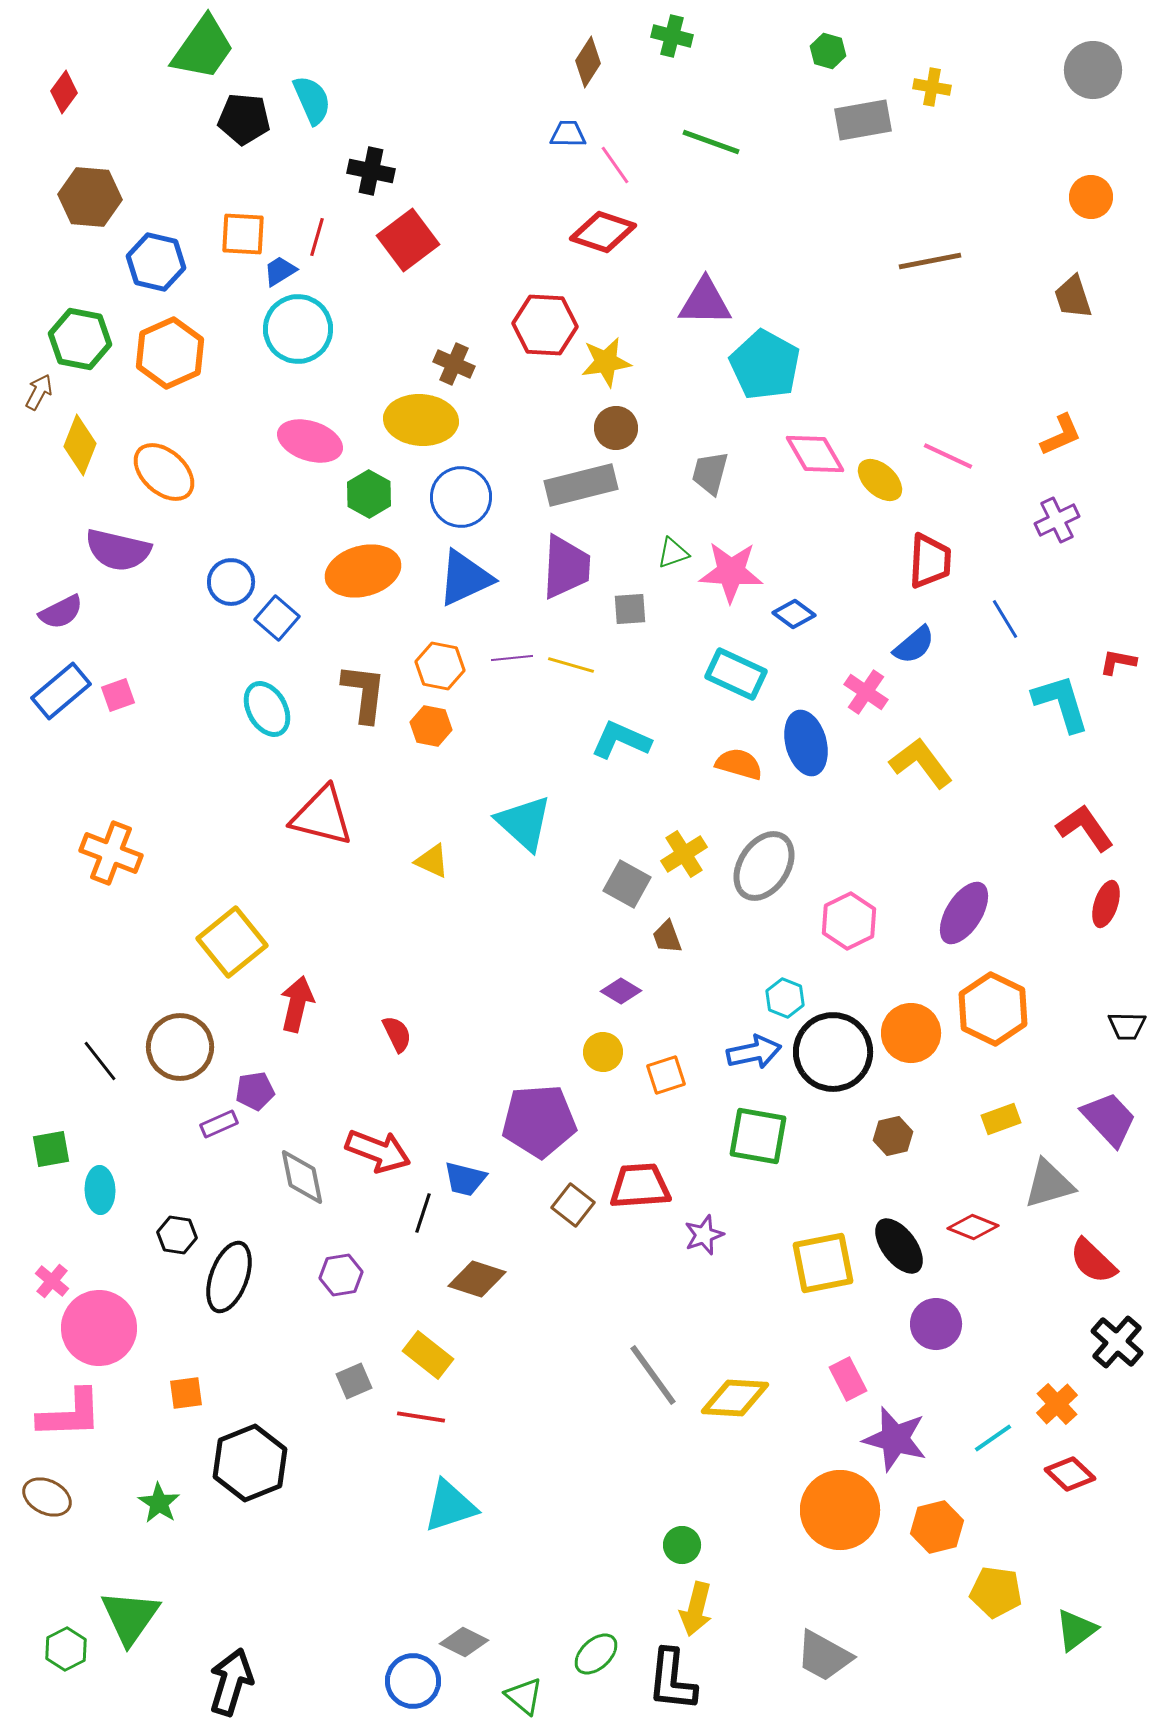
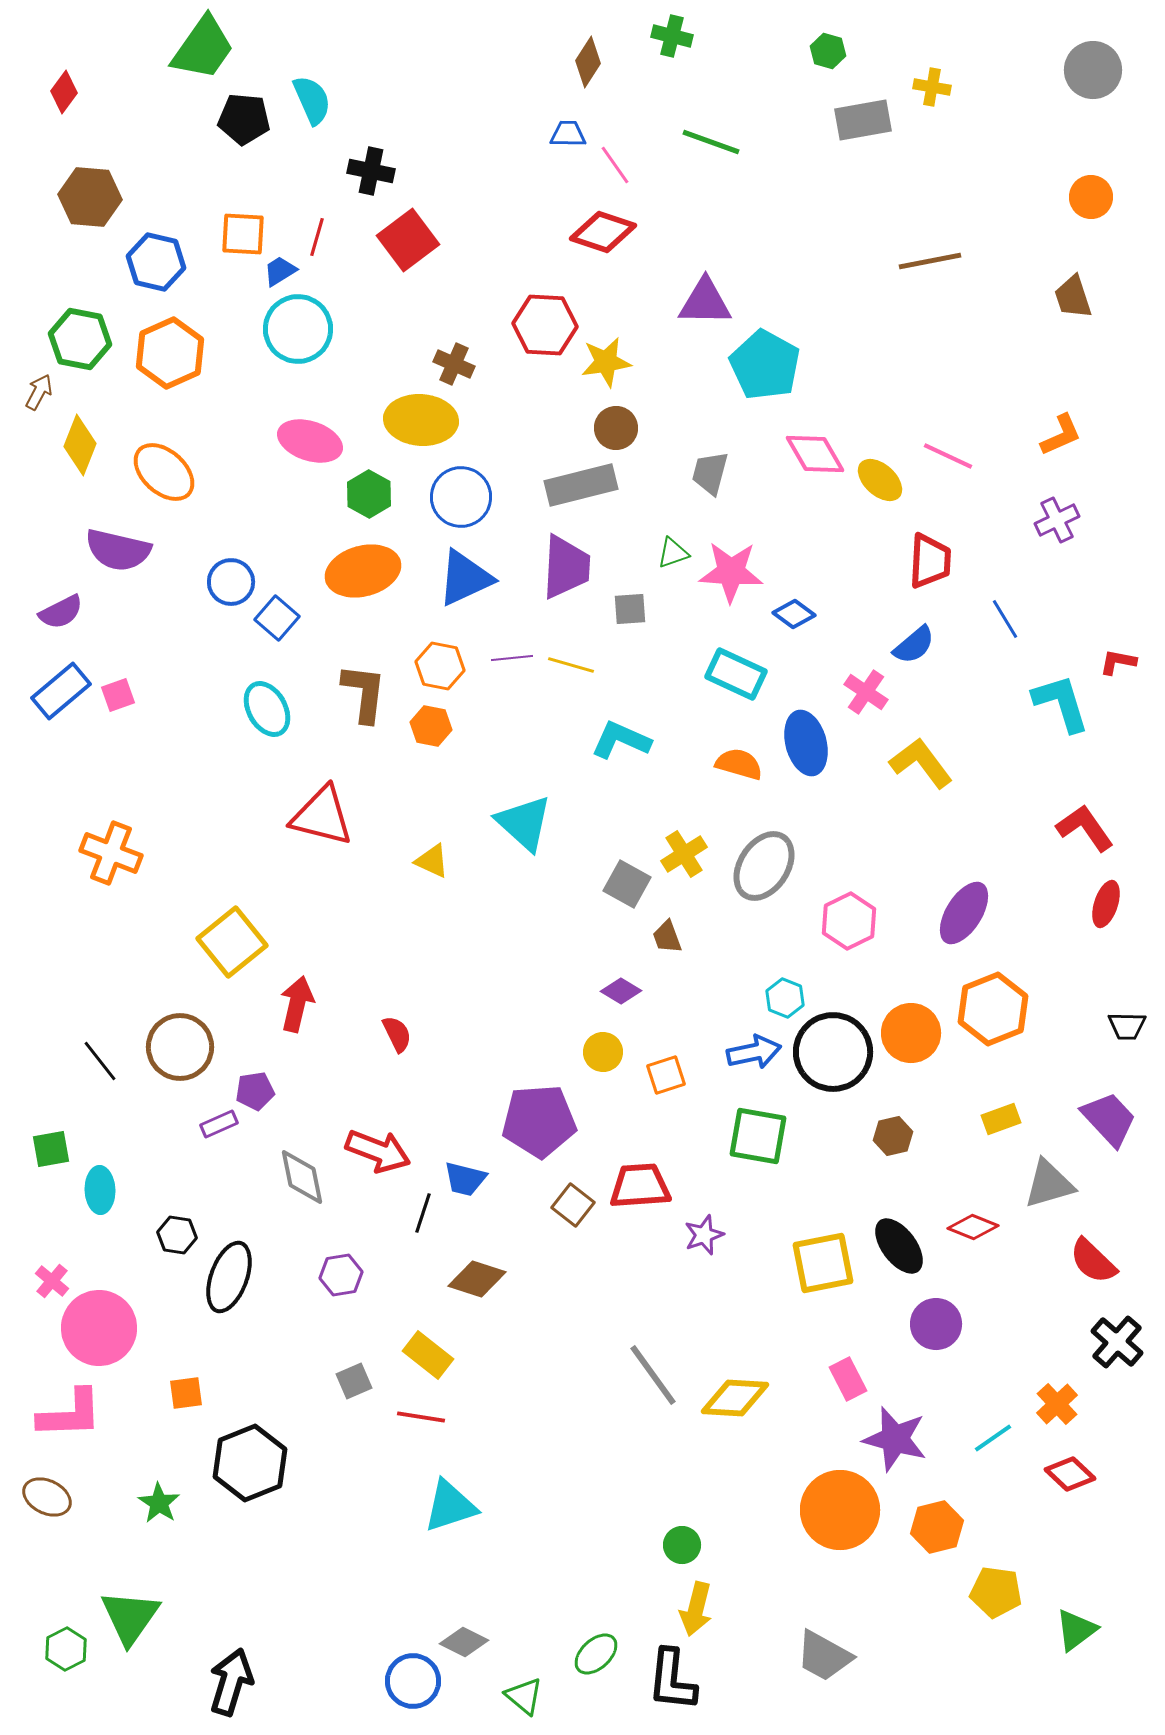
orange hexagon at (993, 1009): rotated 12 degrees clockwise
